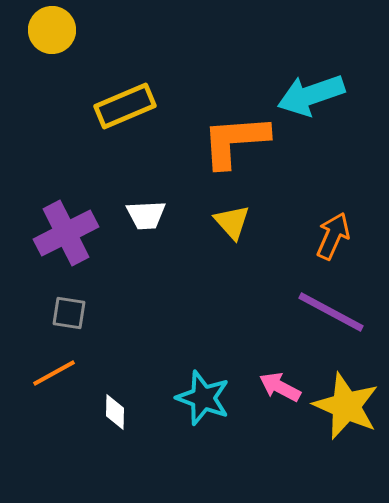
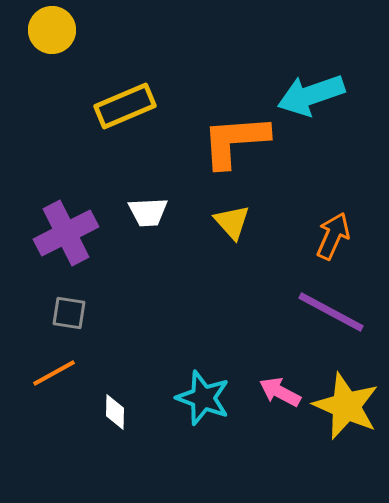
white trapezoid: moved 2 px right, 3 px up
pink arrow: moved 5 px down
